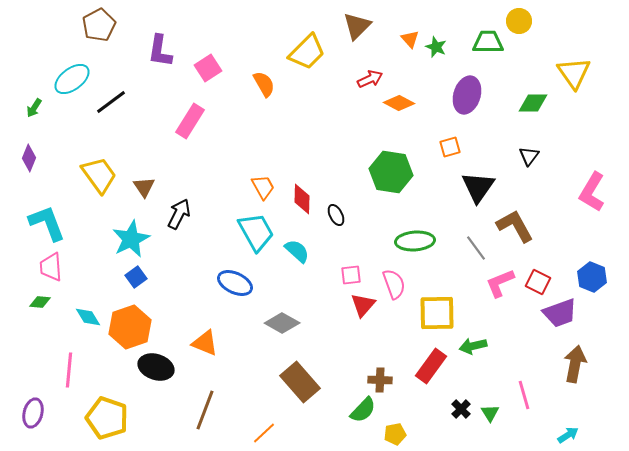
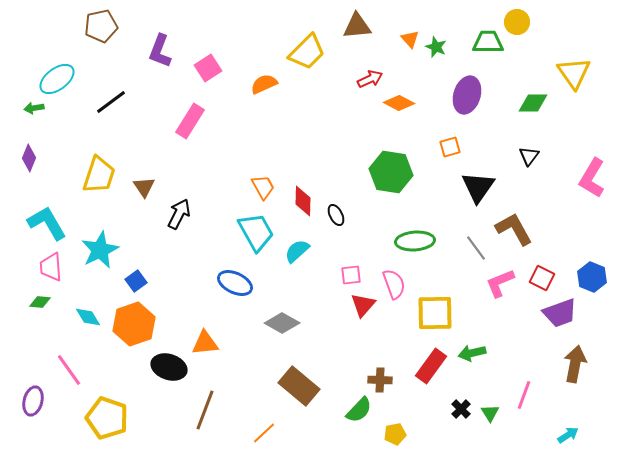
yellow circle at (519, 21): moved 2 px left, 1 px down
brown pentagon at (99, 25): moved 2 px right, 1 px down; rotated 16 degrees clockwise
brown triangle at (357, 26): rotated 40 degrees clockwise
purple L-shape at (160, 51): rotated 12 degrees clockwise
cyan ellipse at (72, 79): moved 15 px left
orange semicircle at (264, 84): rotated 84 degrees counterclockwise
green arrow at (34, 108): rotated 48 degrees clockwise
yellow trapezoid at (99, 175): rotated 54 degrees clockwise
pink L-shape at (592, 192): moved 14 px up
red diamond at (302, 199): moved 1 px right, 2 px down
cyan L-shape at (47, 223): rotated 9 degrees counterclockwise
brown L-shape at (515, 226): moved 1 px left, 3 px down
cyan star at (131, 239): moved 31 px left, 11 px down
cyan semicircle at (297, 251): rotated 84 degrees counterclockwise
blue square at (136, 277): moved 4 px down
red square at (538, 282): moved 4 px right, 4 px up
yellow square at (437, 313): moved 2 px left
orange hexagon at (130, 327): moved 4 px right, 3 px up
orange triangle at (205, 343): rotated 28 degrees counterclockwise
green arrow at (473, 346): moved 1 px left, 7 px down
black ellipse at (156, 367): moved 13 px right
pink line at (69, 370): rotated 40 degrees counterclockwise
brown rectangle at (300, 382): moved 1 px left, 4 px down; rotated 9 degrees counterclockwise
pink line at (524, 395): rotated 36 degrees clockwise
green semicircle at (363, 410): moved 4 px left
purple ellipse at (33, 413): moved 12 px up
